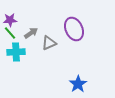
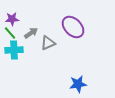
purple star: moved 2 px right, 1 px up
purple ellipse: moved 1 px left, 2 px up; rotated 20 degrees counterclockwise
gray triangle: moved 1 px left
cyan cross: moved 2 px left, 2 px up
blue star: rotated 24 degrees clockwise
